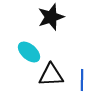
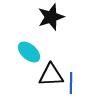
blue line: moved 11 px left, 3 px down
